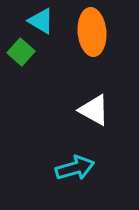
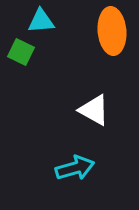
cyan triangle: rotated 36 degrees counterclockwise
orange ellipse: moved 20 px right, 1 px up
green square: rotated 16 degrees counterclockwise
